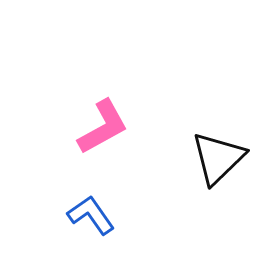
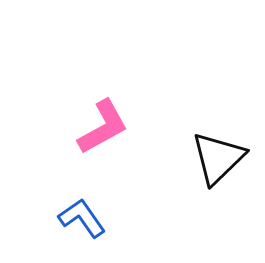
blue L-shape: moved 9 px left, 3 px down
